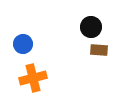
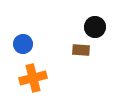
black circle: moved 4 px right
brown rectangle: moved 18 px left
